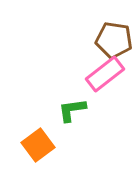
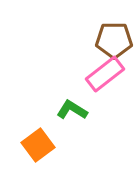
brown pentagon: rotated 9 degrees counterclockwise
green L-shape: rotated 40 degrees clockwise
